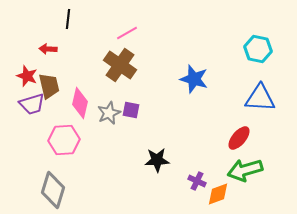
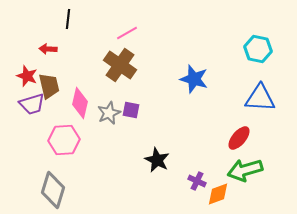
black star: rotated 30 degrees clockwise
